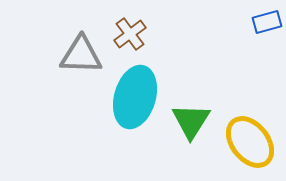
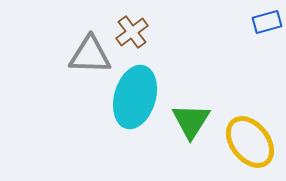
brown cross: moved 2 px right, 2 px up
gray triangle: moved 9 px right
